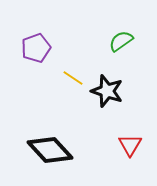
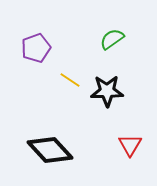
green semicircle: moved 9 px left, 2 px up
yellow line: moved 3 px left, 2 px down
black star: rotated 20 degrees counterclockwise
